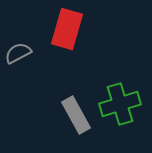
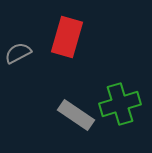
red rectangle: moved 8 px down
gray rectangle: rotated 27 degrees counterclockwise
